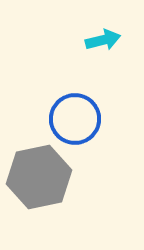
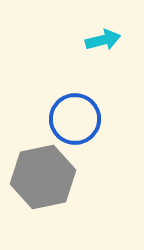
gray hexagon: moved 4 px right
